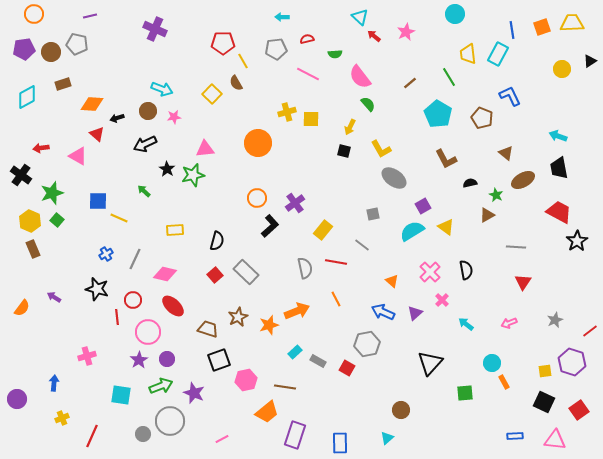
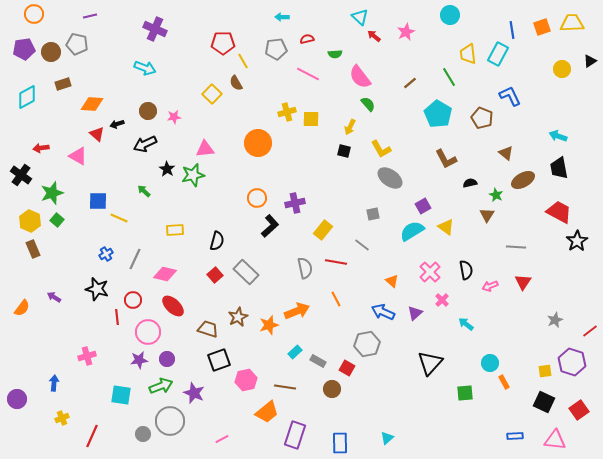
cyan circle at (455, 14): moved 5 px left, 1 px down
cyan arrow at (162, 89): moved 17 px left, 21 px up
black arrow at (117, 118): moved 6 px down
gray ellipse at (394, 178): moved 4 px left
purple cross at (295, 203): rotated 24 degrees clockwise
brown triangle at (487, 215): rotated 28 degrees counterclockwise
pink arrow at (509, 323): moved 19 px left, 37 px up
purple star at (139, 360): rotated 24 degrees clockwise
cyan circle at (492, 363): moved 2 px left
brown circle at (401, 410): moved 69 px left, 21 px up
